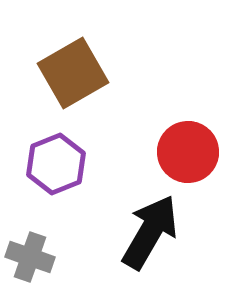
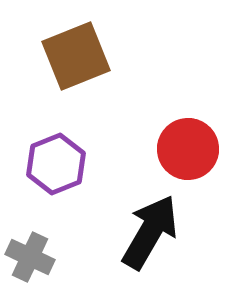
brown square: moved 3 px right, 17 px up; rotated 8 degrees clockwise
red circle: moved 3 px up
gray cross: rotated 6 degrees clockwise
